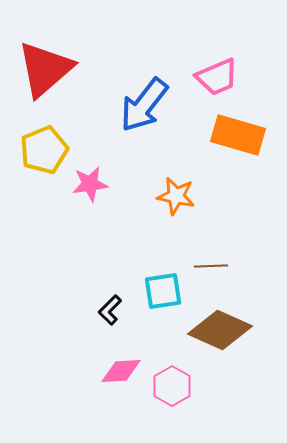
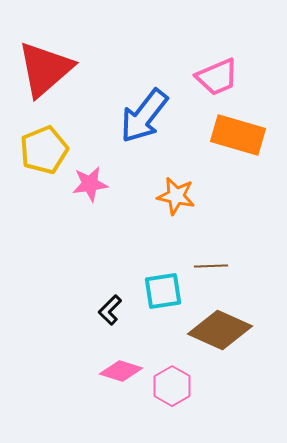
blue arrow: moved 11 px down
pink diamond: rotated 21 degrees clockwise
